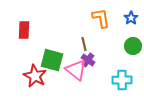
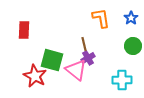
purple cross: moved 2 px up; rotated 24 degrees clockwise
